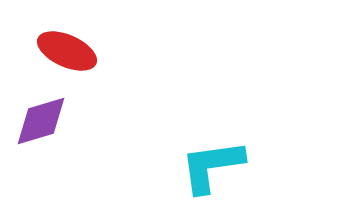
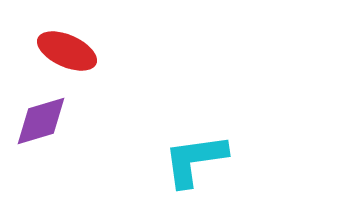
cyan L-shape: moved 17 px left, 6 px up
